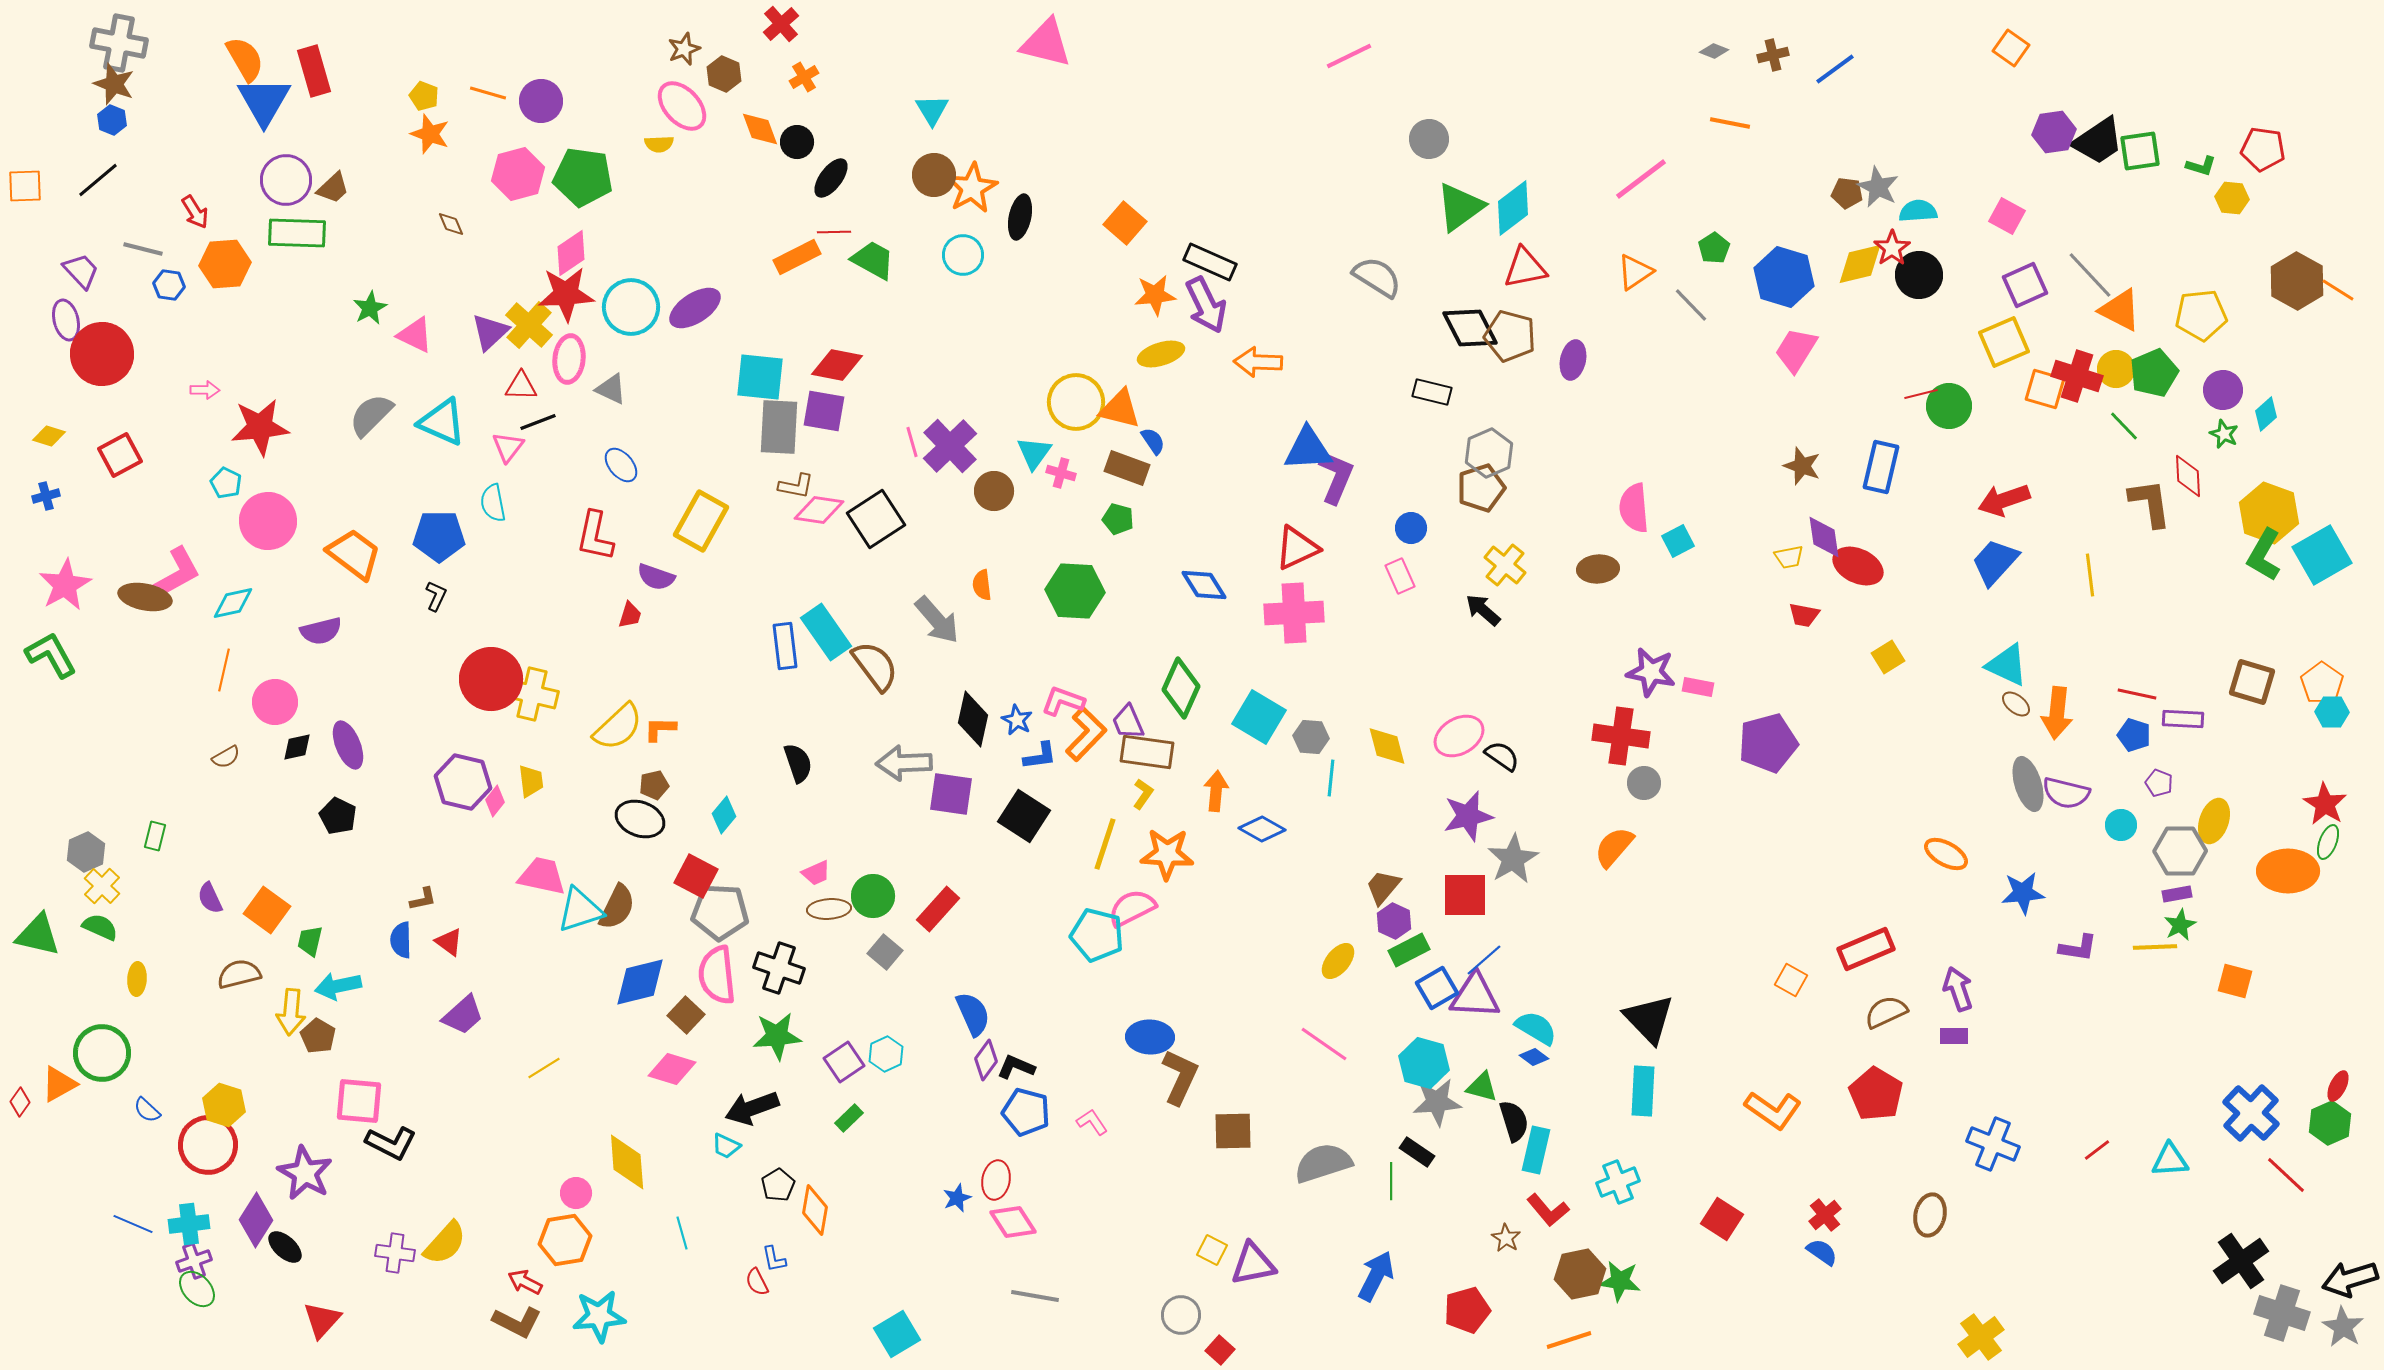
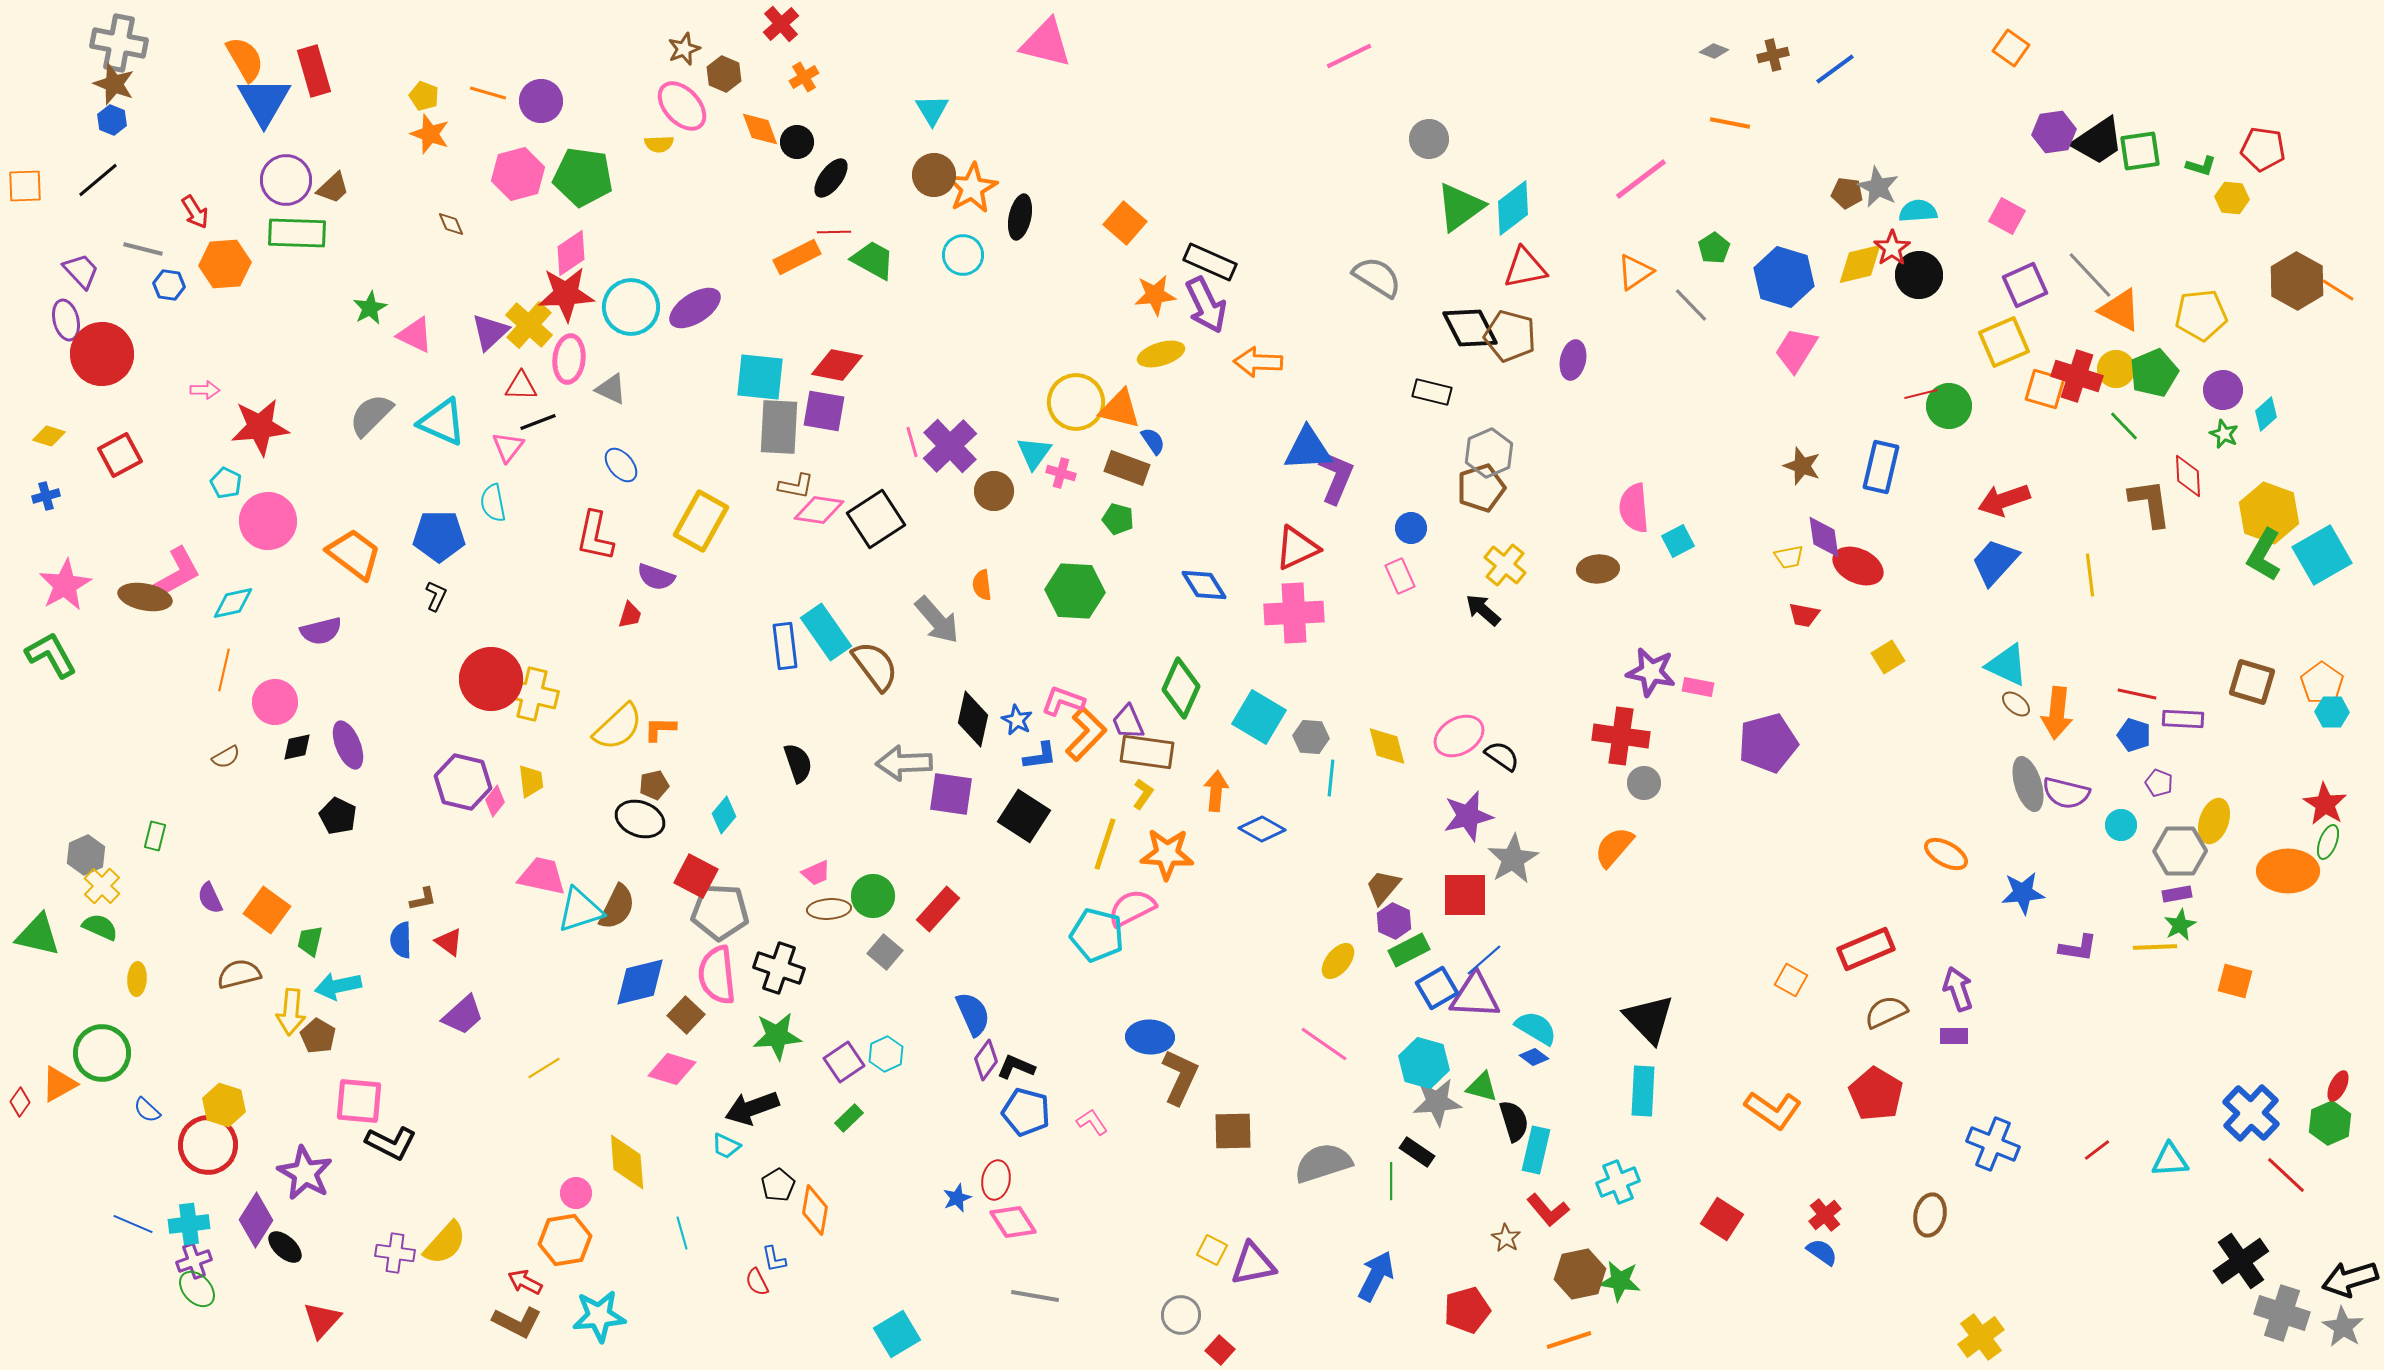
gray hexagon at (86, 852): moved 3 px down
